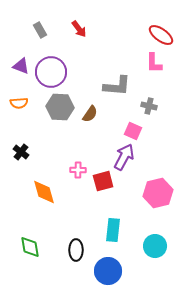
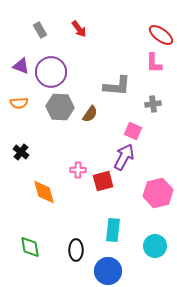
gray cross: moved 4 px right, 2 px up; rotated 21 degrees counterclockwise
